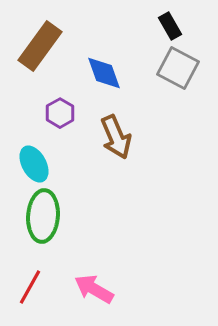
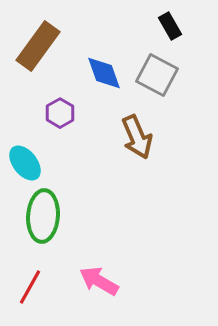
brown rectangle: moved 2 px left
gray square: moved 21 px left, 7 px down
brown arrow: moved 21 px right
cyan ellipse: moved 9 px left, 1 px up; rotated 9 degrees counterclockwise
pink arrow: moved 5 px right, 8 px up
